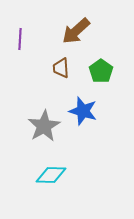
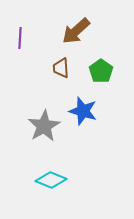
purple line: moved 1 px up
cyan diamond: moved 5 px down; rotated 20 degrees clockwise
